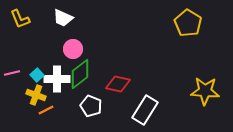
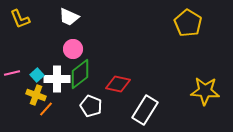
white trapezoid: moved 6 px right, 1 px up
orange line: moved 1 px up; rotated 21 degrees counterclockwise
